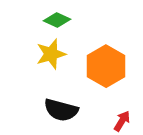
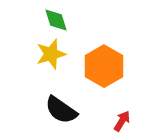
green diamond: moved 1 px left; rotated 48 degrees clockwise
orange hexagon: moved 2 px left
black semicircle: rotated 20 degrees clockwise
